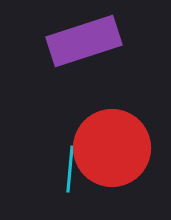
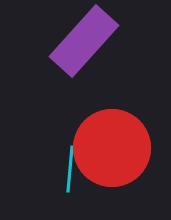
purple rectangle: rotated 30 degrees counterclockwise
